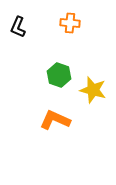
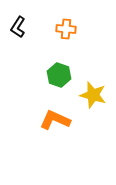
orange cross: moved 4 px left, 6 px down
black L-shape: rotated 10 degrees clockwise
yellow star: moved 5 px down
